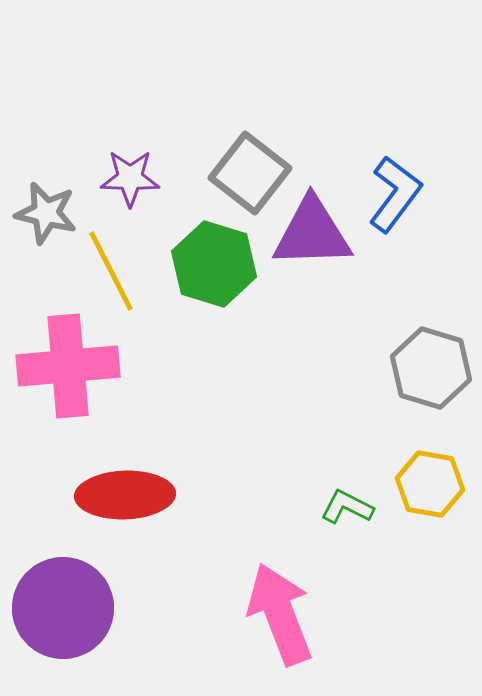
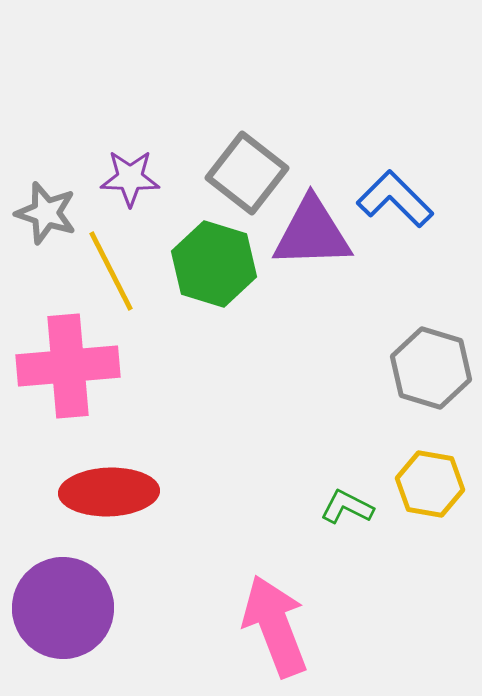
gray square: moved 3 px left
blue L-shape: moved 5 px down; rotated 82 degrees counterclockwise
gray star: rotated 4 degrees clockwise
red ellipse: moved 16 px left, 3 px up
pink arrow: moved 5 px left, 12 px down
